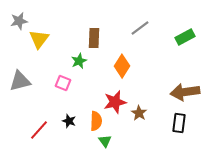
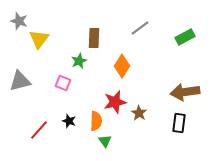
gray star: rotated 30 degrees clockwise
